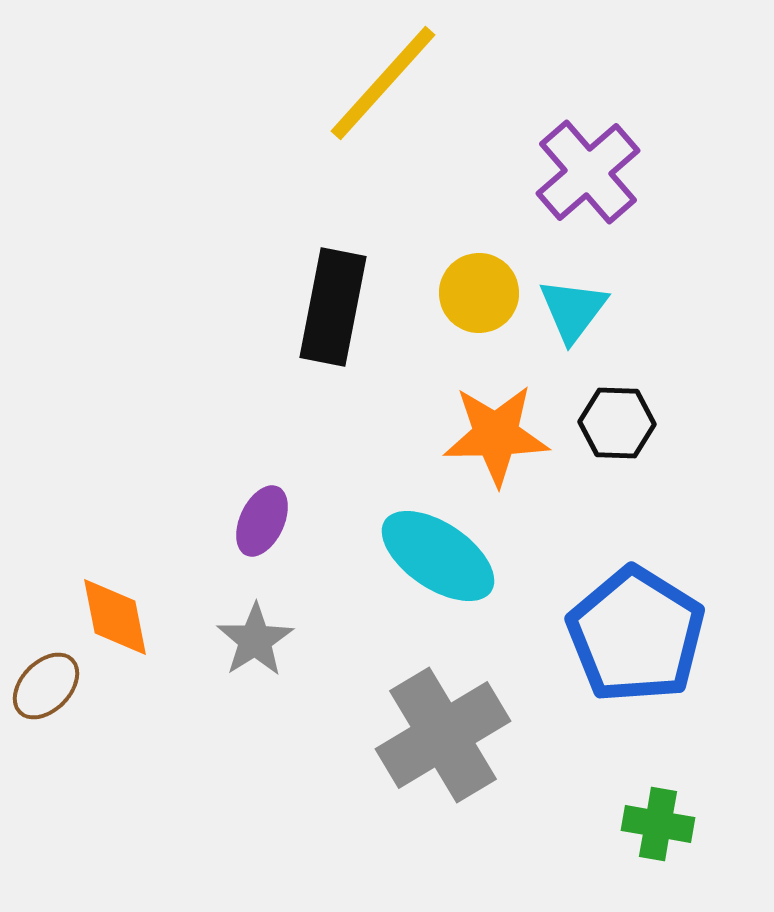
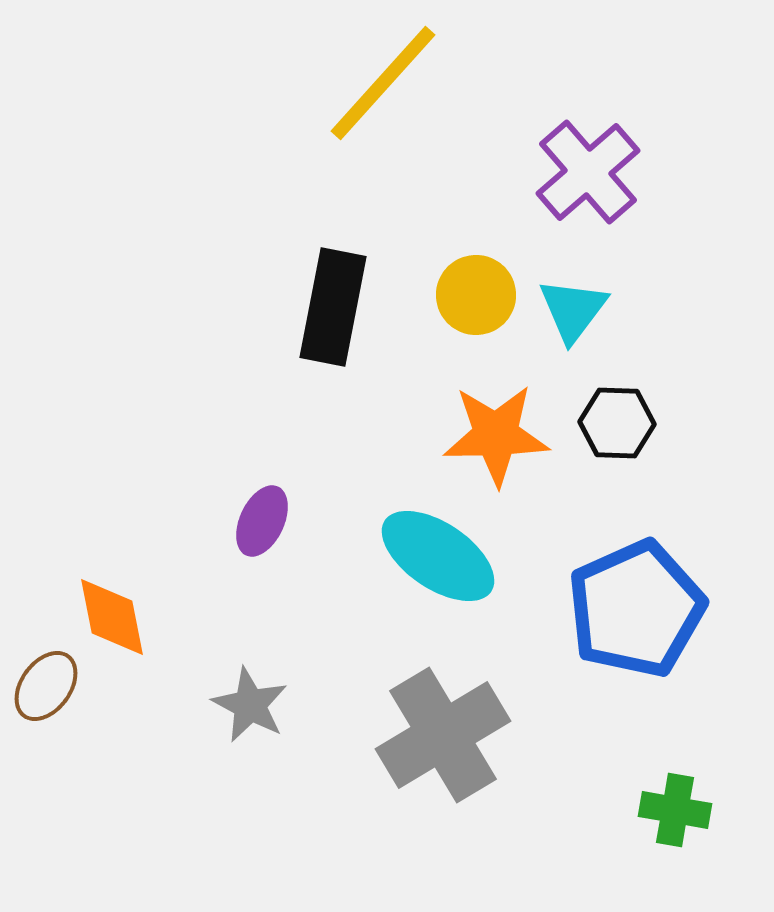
yellow circle: moved 3 px left, 2 px down
orange diamond: moved 3 px left
blue pentagon: moved 26 px up; rotated 16 degrees clockwise
gray star: moved 5 px left, 65 px down; rotated 12 degrees counterclockwise
brown ellipse: rotated 8 degrees counterclockwise
green cross: moved 17 px right, 14 px up
